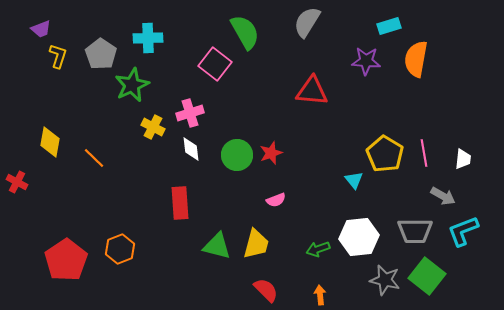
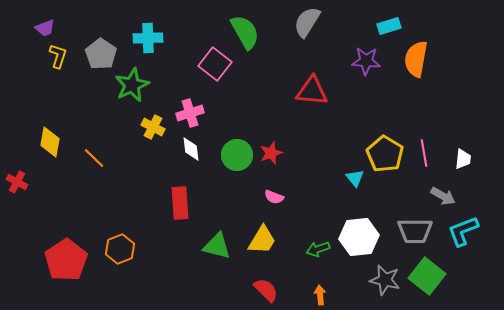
purple trapezoid: moved 4 px right, 1 px up
cyan triangle: moved 1 px right, 2 px up
pink semicircle: moved 2 px left, 3 px up; rotated 42 degrees clockwise
yellow trapezoid: moved 6 px right, 4 px up; rotated 16 degrees clockwise
